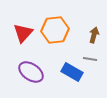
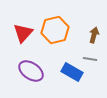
orange hexagon: rotated 8 degrees counterclockwise
purple ellipse: moved 1 px up
